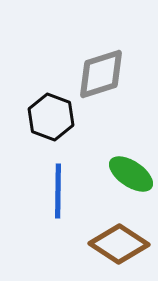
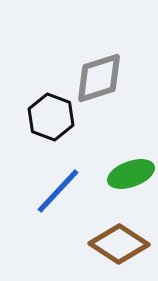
gray diamond: moved 2 px left, 4 px down
green ellipse: rotated 54 degrees counterclockwise
blue line: rotated 42 degrees clockwise
